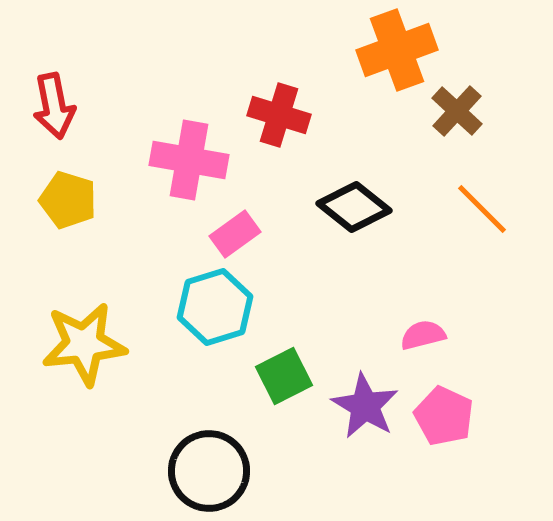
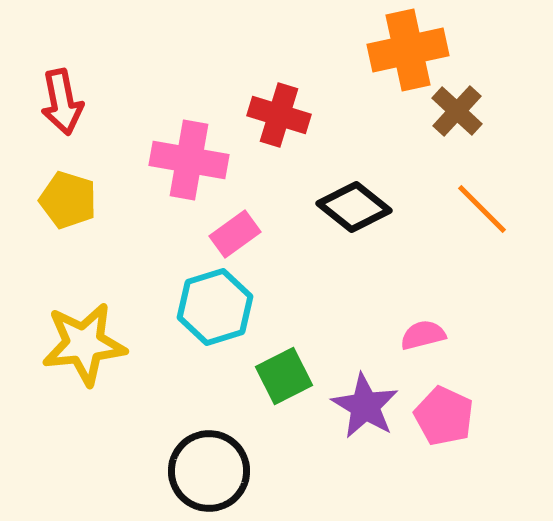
orange cross: moved 11 px right; rotated 8 degrees clockwise
red arrow: moved 8 px right, 4 px up
